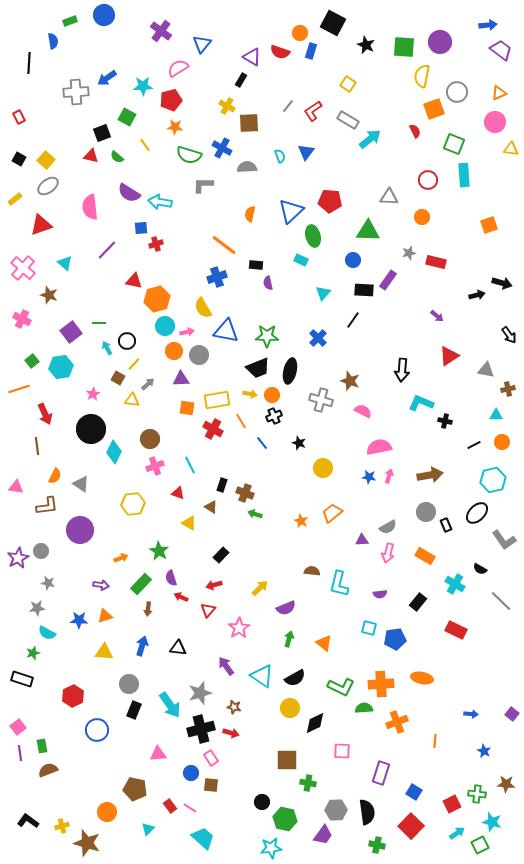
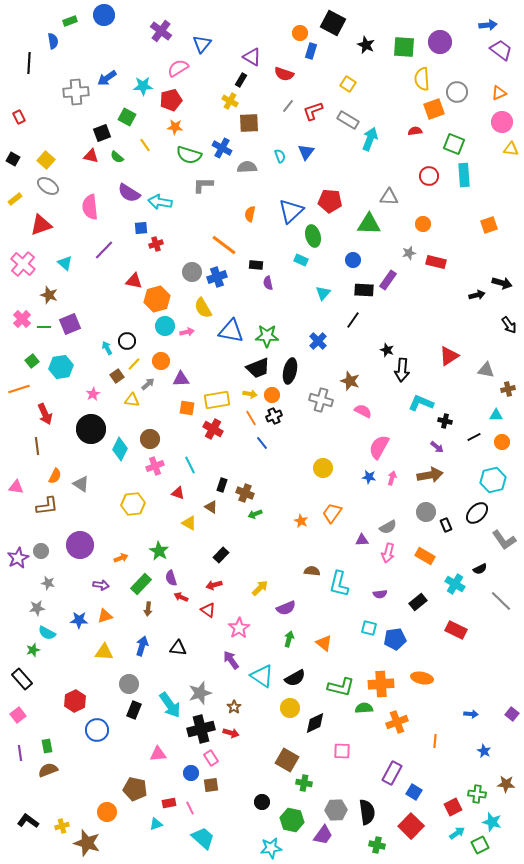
red semicircle at (280, 52): moved 4 px right, 22 px down
yellow semicircle at (422, 76): moved 3 px down; rotated 15 degrees counterclockwise
yellow cross at (227, 106): moved 3 px right, 5 px up
red L-shape at (313, 111): rotated 15 degrees clockwise
pink circle at (495, 122): moved 7 px right
red semicircle at (415, 131): rotated 72 degrees counterclockwise
cyan arrow at (370, 139): rotated 30 degrees counterclockwise
black square at (19, 159): moved 6 px left
red circle at (428, 180): moved 1 px right, 4 px up
gray ellipse at (48, 186): rotated 70 degrees clockwise
orange circle at (422, 217): moved 1 px right, 7 px down
green triangle at (368, 231): moved 1 px right, 7 px up
purple line at (107, 250): moved 3 px left
pink cross at (23, 268): moved 4 px up
purple arrow at (437, 316): moved 131 px down
pink cross at (22, 319): rotated 18 degrees clockwise
green line at (99, 323): moved 55 px left, 4 px down
blue triangle at (226, 331): moved 5 px right
purple square at (71, 332): moved 1 px left, 8 px up; rotated 15 degrees clockwise
black arrow at (509, 335): moved 10 px up
blue cross at (318, 338): moved 3 px down
orange circle at (174, 351): moved 13 px left, 10 px down
gray circle at (199, 355): moved 7 px left, 83 px up
brown square at (118, 378): moved 1 px left, 2 px up; rotated 24 degrees clockwise
orange line at (241, 421): moved 10 px right, 3 px up
black star at (299, 443): moved 88 px right, 93 px up
black line at (474, 445): moved 8 px up
pink semicircle at (379, 447): rotated 50 degrees counterclockwise
cyan diamond at (114, 452): moved 6 px right, 3 px up
pink arrow at (389, 476): moved 3 px right, 2 px down
orange trapezoid at (332, 513): rotated 15 degrees counterclockwise
green arrow at (255, 514): rotated 40 degrees counterclockwise
purple circle at (80, 530): moved 15 px down
black semicircle at (480, 569): rotated 56 degrees counterclockwise
black rectangle at (418, 602): rotated 12 degrees clockwise
red triangle at (208, 610): rotated 35 degrees counterclockwise
green star at (33, 653): moved 3 px up
purple arrow at (226, 666): moved 5 px right, 6 px up
black rectangle at (22, 679): rotated 30 degrees clockwise
green L-shape at (341, 687): rotated 12 degrees counterclockwise
red hexagon at (73, 696): moved 2 px right, 5 px down
brown star at (234, 707): rotated 24 degrees clockwise
pink square at (18, 727): moved 12 px up
green rectangle at (42, 746): moved 5 px right
brown square at (287, 760): rotated 30 degrees clockwise
purple rectangle at (381, 773): moved 11 px right; rotated 10 degrees clockwise
green cross at (308, 783): moved 4 px left
brown square at (211, 785): rotated 14 degrees counterclockwise
red square at (452, 804): moved 1 px right, 3 px down
red rectangle at (170, 806): moved 1 px left, 3 px up; rotated 64 degrees counterclockwise
pink line at (190, 808): rotated 32 degrees clockwise
green hexagon at (285, 819): moved 7 px right, 1 px down
cyan triangle at (148, 829): moved 8 px right, 5 px up; rotated 24 degrees clockwise
